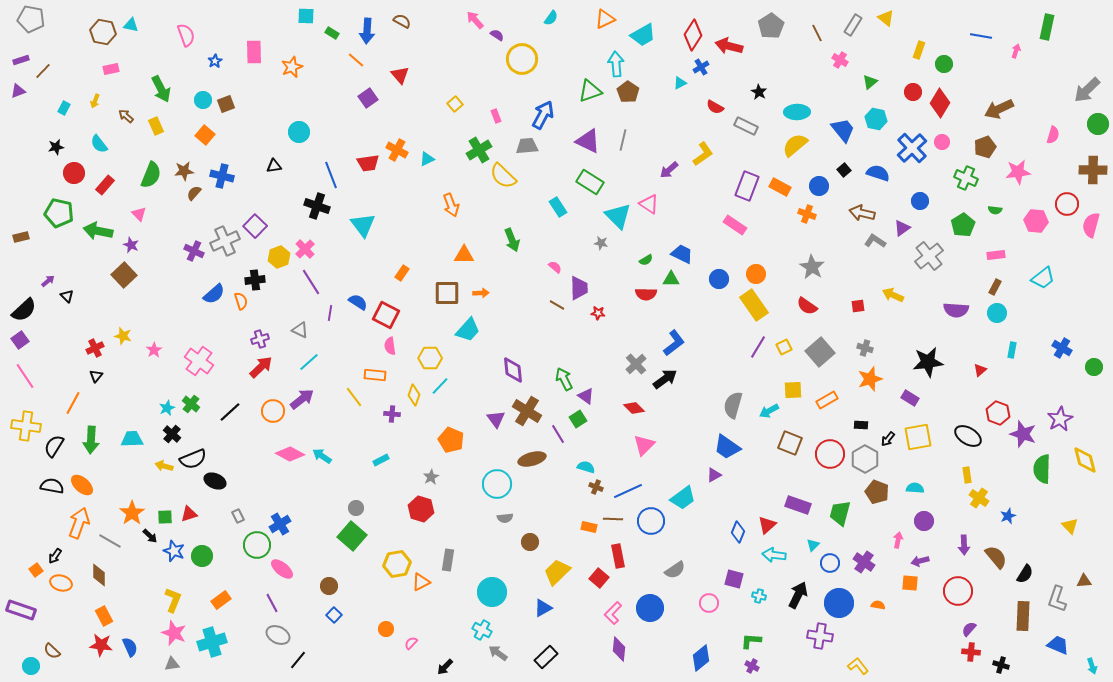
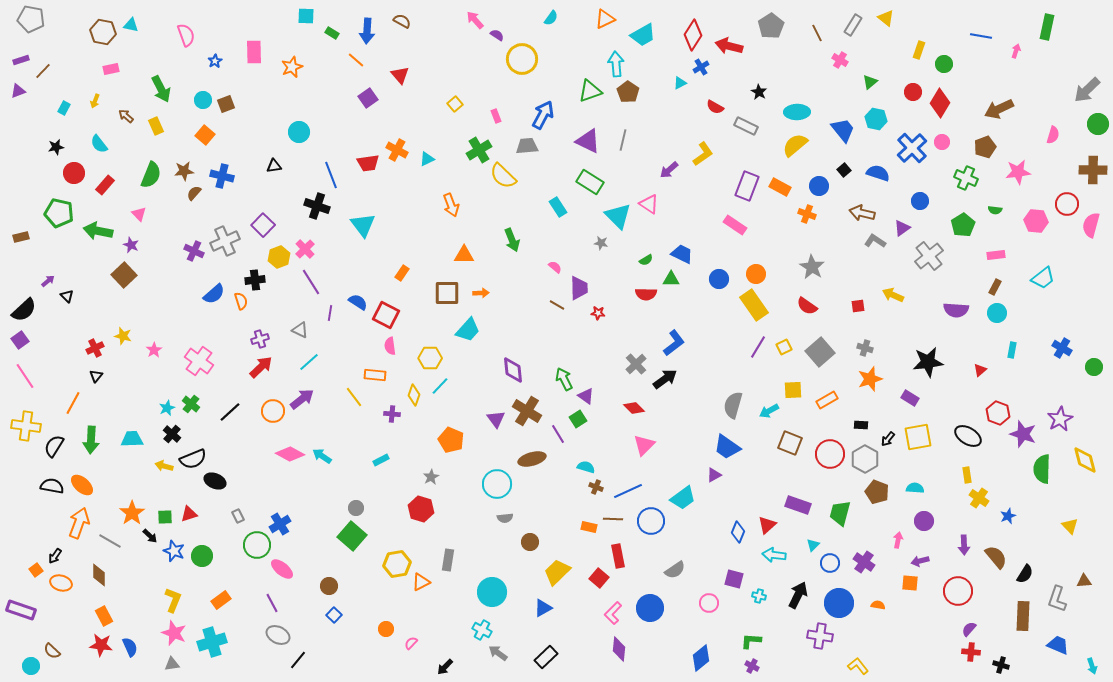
purple square at (255, 226): moved 8 px right, 1 px up
